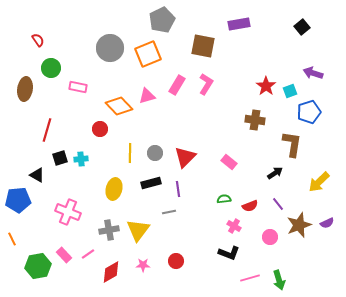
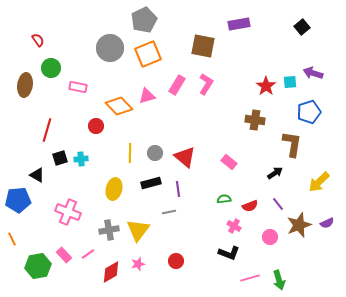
gray pentagon at (162, 20): moved 18 px left
brown ellipse at (25, 89): moved 4 px up
cyan square at (290, 91): moved 9 px up; rotated 16 degrees clockwise
red circle at (100, 129): moved 4 px left, 3 px up
red triangle at (185, 157): rotated 35 degrees counterclockwise
pink star at (143, 265): moved 5 px left, 1 px up; rotated 16 degrees counterclockwise
